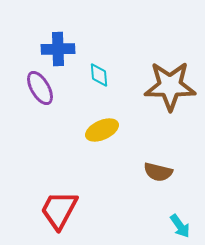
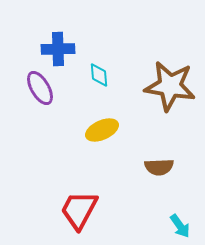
brown star: rotated 9 degrees clockwise
brown semicircle: moved 1 px right, 5 px up; rotated 16 degrees counterclockwise
red trapezoid: moved 20 px right
